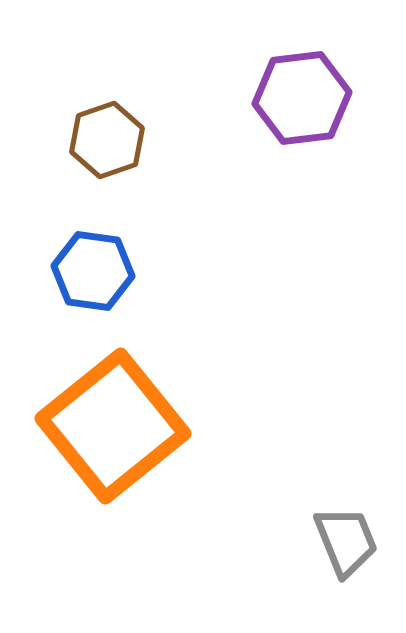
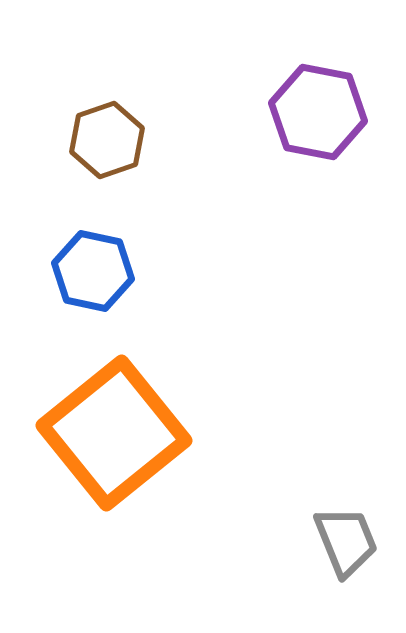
purple hexagon: moved 16 px right, 14 px down; rotated 18 degrees clockwise
blue hexagon: rotated 4 degrees clockwise
orange square: moved 1 px right, 7 px down
